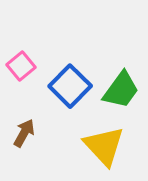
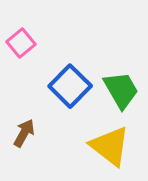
pink square: moved 23 px up
green trapezoid: rotated 66 degrees counterclockwise
yellow triangle: moved 6 px right; rotated 9 degrees counterclockwise
